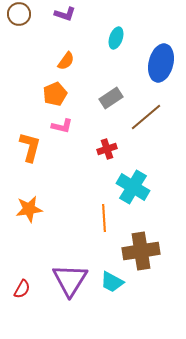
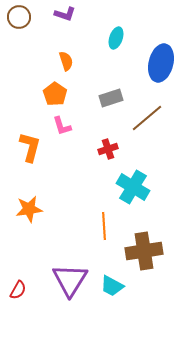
brown circle: moved 3 px down
orange semicircle: rotated 54 degrees counterclockwise
orange pentagon: rotated 15 degrees counterclockwise
gray rectangle: rotated 15 degrees clockwise
brown line: moved 1 px right, 1 px down
pink L-shape: rotated 60 degrees clockwise
red cross: moved 1 px right
orange line: moved 8 px down
brown cross: moved 3 px right
cyan trapezoid: moved 4 px down
red semicircle: moved 4 px left, 1 px down
